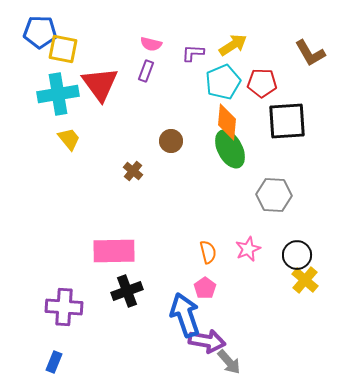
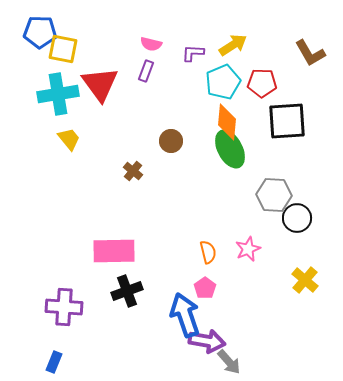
black circle: moved 37 px up
